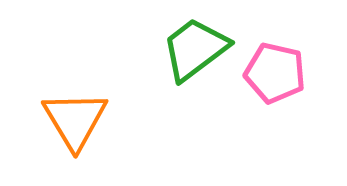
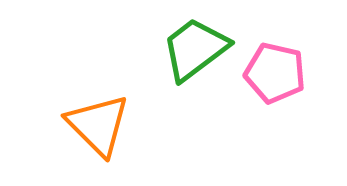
orange triangle: moved 23 px right, 5 px down; rotated 14 degrees counterclockwise
